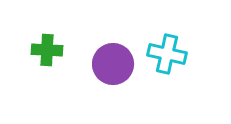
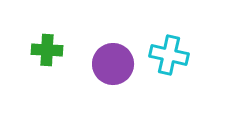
cyan cross: moved 2 px right, 1 px down
